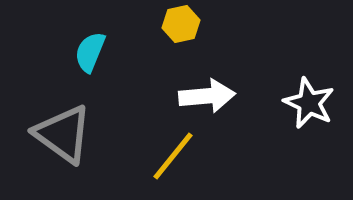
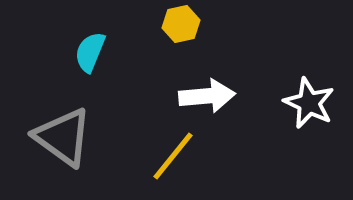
gray triangle: moved 3 px down
